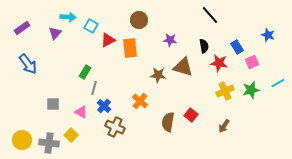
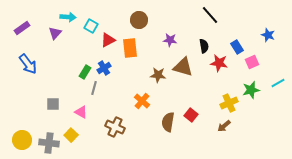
yellow cross: moved 4 px right, 12 px down
orange cross: moved 2 px right
blue cross: moved 38 px up; rotated 16 degrees clockwise
brown arrow: rotated 16 degrees clockwise
